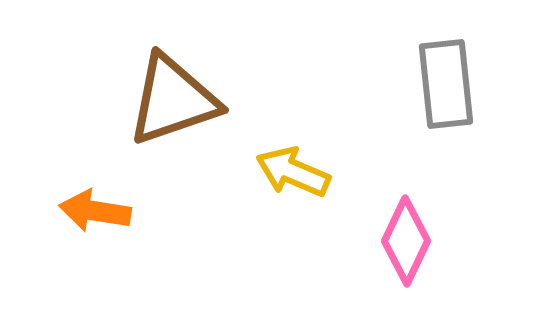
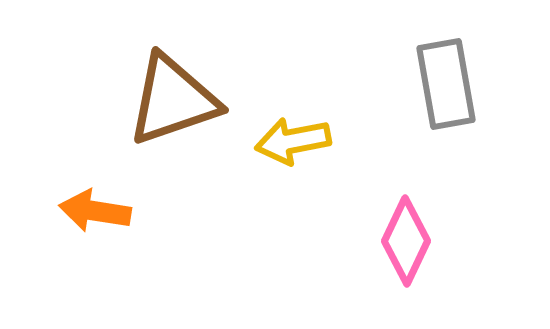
gray rectangle: rotated 4 degrees counterclockwise
yellow arrow: moved 31 px up; rotated 34 degrees counterclockwise
